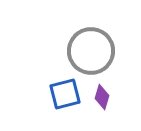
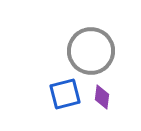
purple diamond: rotated 10 degrees counterclockwise
